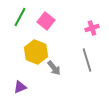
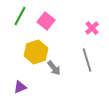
green line: moved 1 px up
pink cross: rotated 24 degrees counterclockwise
yellow hexagon: rotated 20 degrees clockwise
